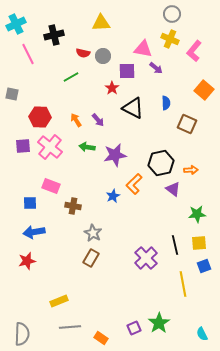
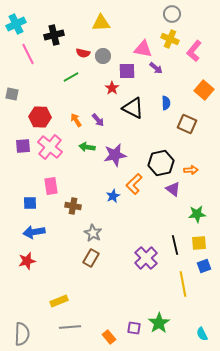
pink rectangle at (51, 186): rotated 60 degrees clockwise
purple square at (134, 328): rotated 32 degrees clockwise
orange rectangle at (101, 338): moved 8 px right, 1 px up; rotated 16 degrees clockwise
